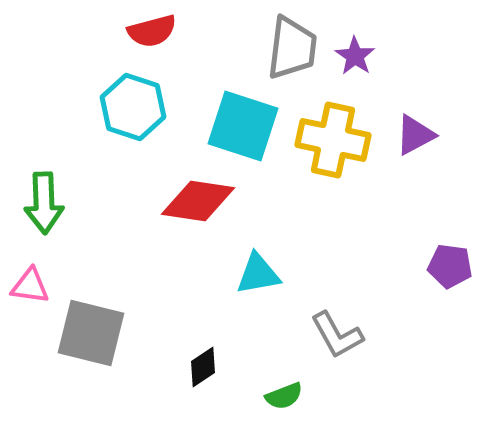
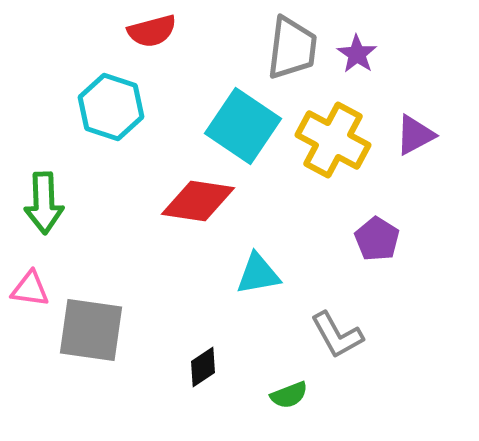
purple star: moved 2 px right, 2 px up
cyan hexagon: moved 22 px left
cyan square: rotated 16 degrees clockwise
yellow cross: rotated 16 degrees clockwise
purple pentagon: moved 73 px left, 27 px up; rotated 24 degrees clockwise
pink triangle: moved 3 px down
gray square: moved 3 px up; rotated 6 degrees counterclockwise
green semicircle: moved 5 px right, 1 px up
